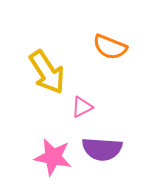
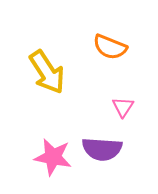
pink triangle: moved 41 px right; rotated 30 degrees counterclockwise
